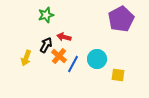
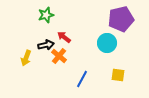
purple pentagon: rotated 15 degrees clockwise
red arrow: rotated 24 degrees clockwise
black arrow: rotated 49 degrees clockwise
cyan circle: moved 10 px right, 16 px up
blue line: moved 9 px right, 15 px down
